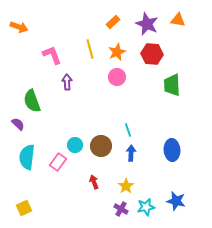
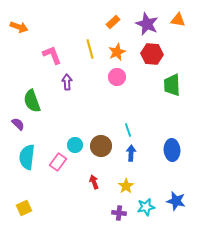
purple cross: moved 2 px left, 4 px down; rotated 24 degrees counterclockwise
